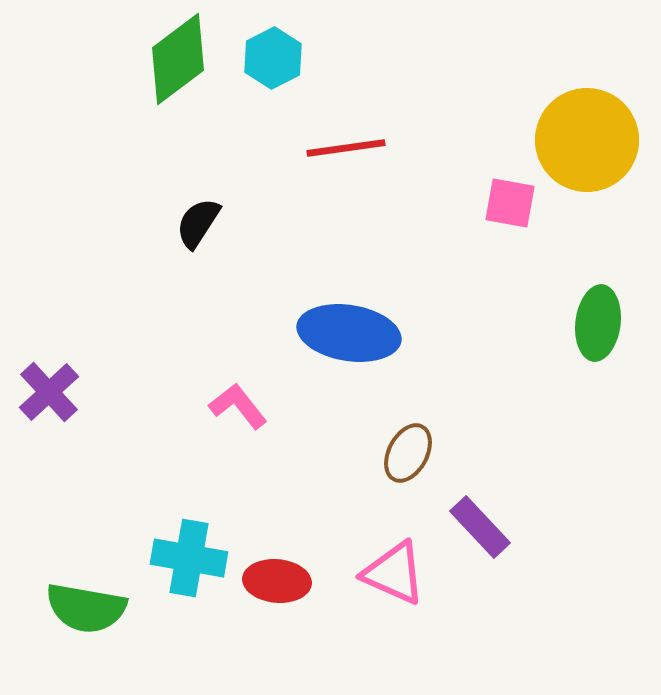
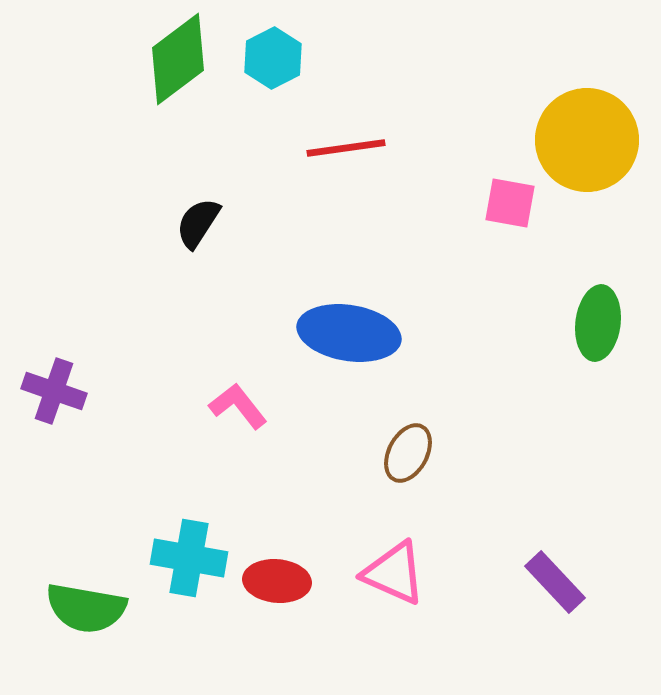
purple cross: moved 5 px right, 1 px up; rotated 28 degrees counterclockwise
purple rectangle: moved 75 px right, 55 px down
